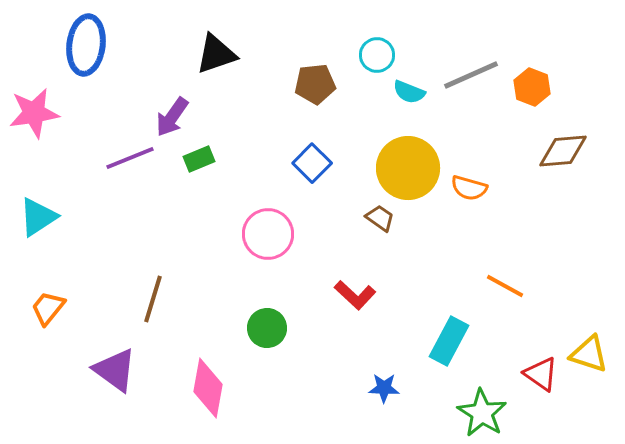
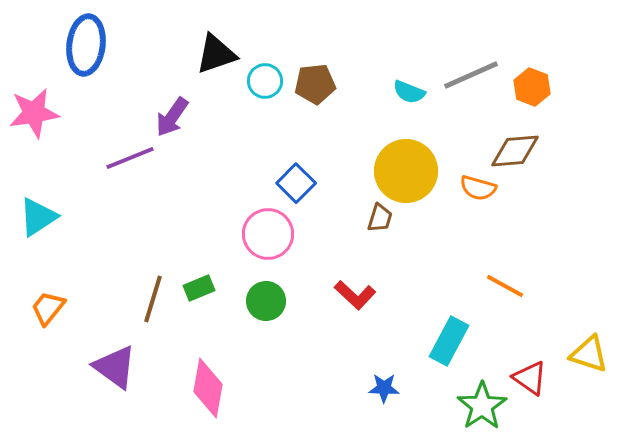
cyan circle: moved 112 px left, 26 px down
brown diamond: moved 48 px left
green rectangle: moved 129 px down
blue square: moved 16 px left, 20 px down
yellow circle: moved 2 px left, 3 px down
orange semicircle: moved 9 px right
brown trapezoid: rotated 72 degrees clockwise
green circle: moved 1 px left, 27 px up
purple triangle: moved 3 px up
red triangle: moved 11 px left, 4 px down
green star: moved 7 px up; rotated 6 degrees clockwise
